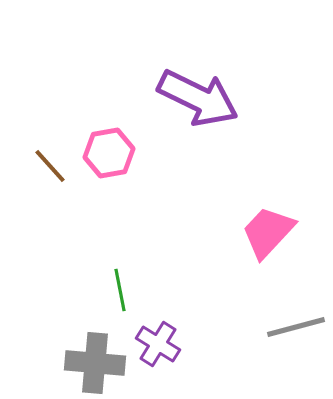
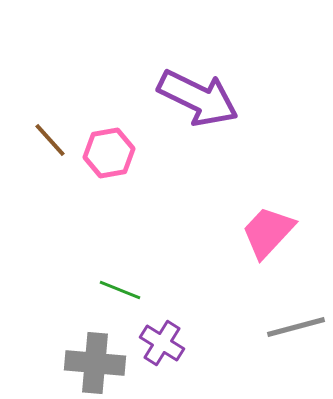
brown line: moved 26 px up
green line: rotated 57 degrees counterclockwise
purple cross: moved 4 px right, 1 px up
